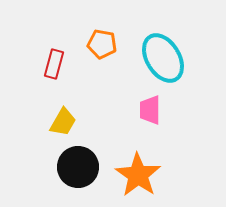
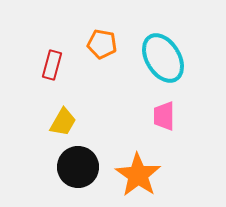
red rectangle: moved 2 px left, 1 px down
pink trapezoid: moved 14 px right, 6 px down
